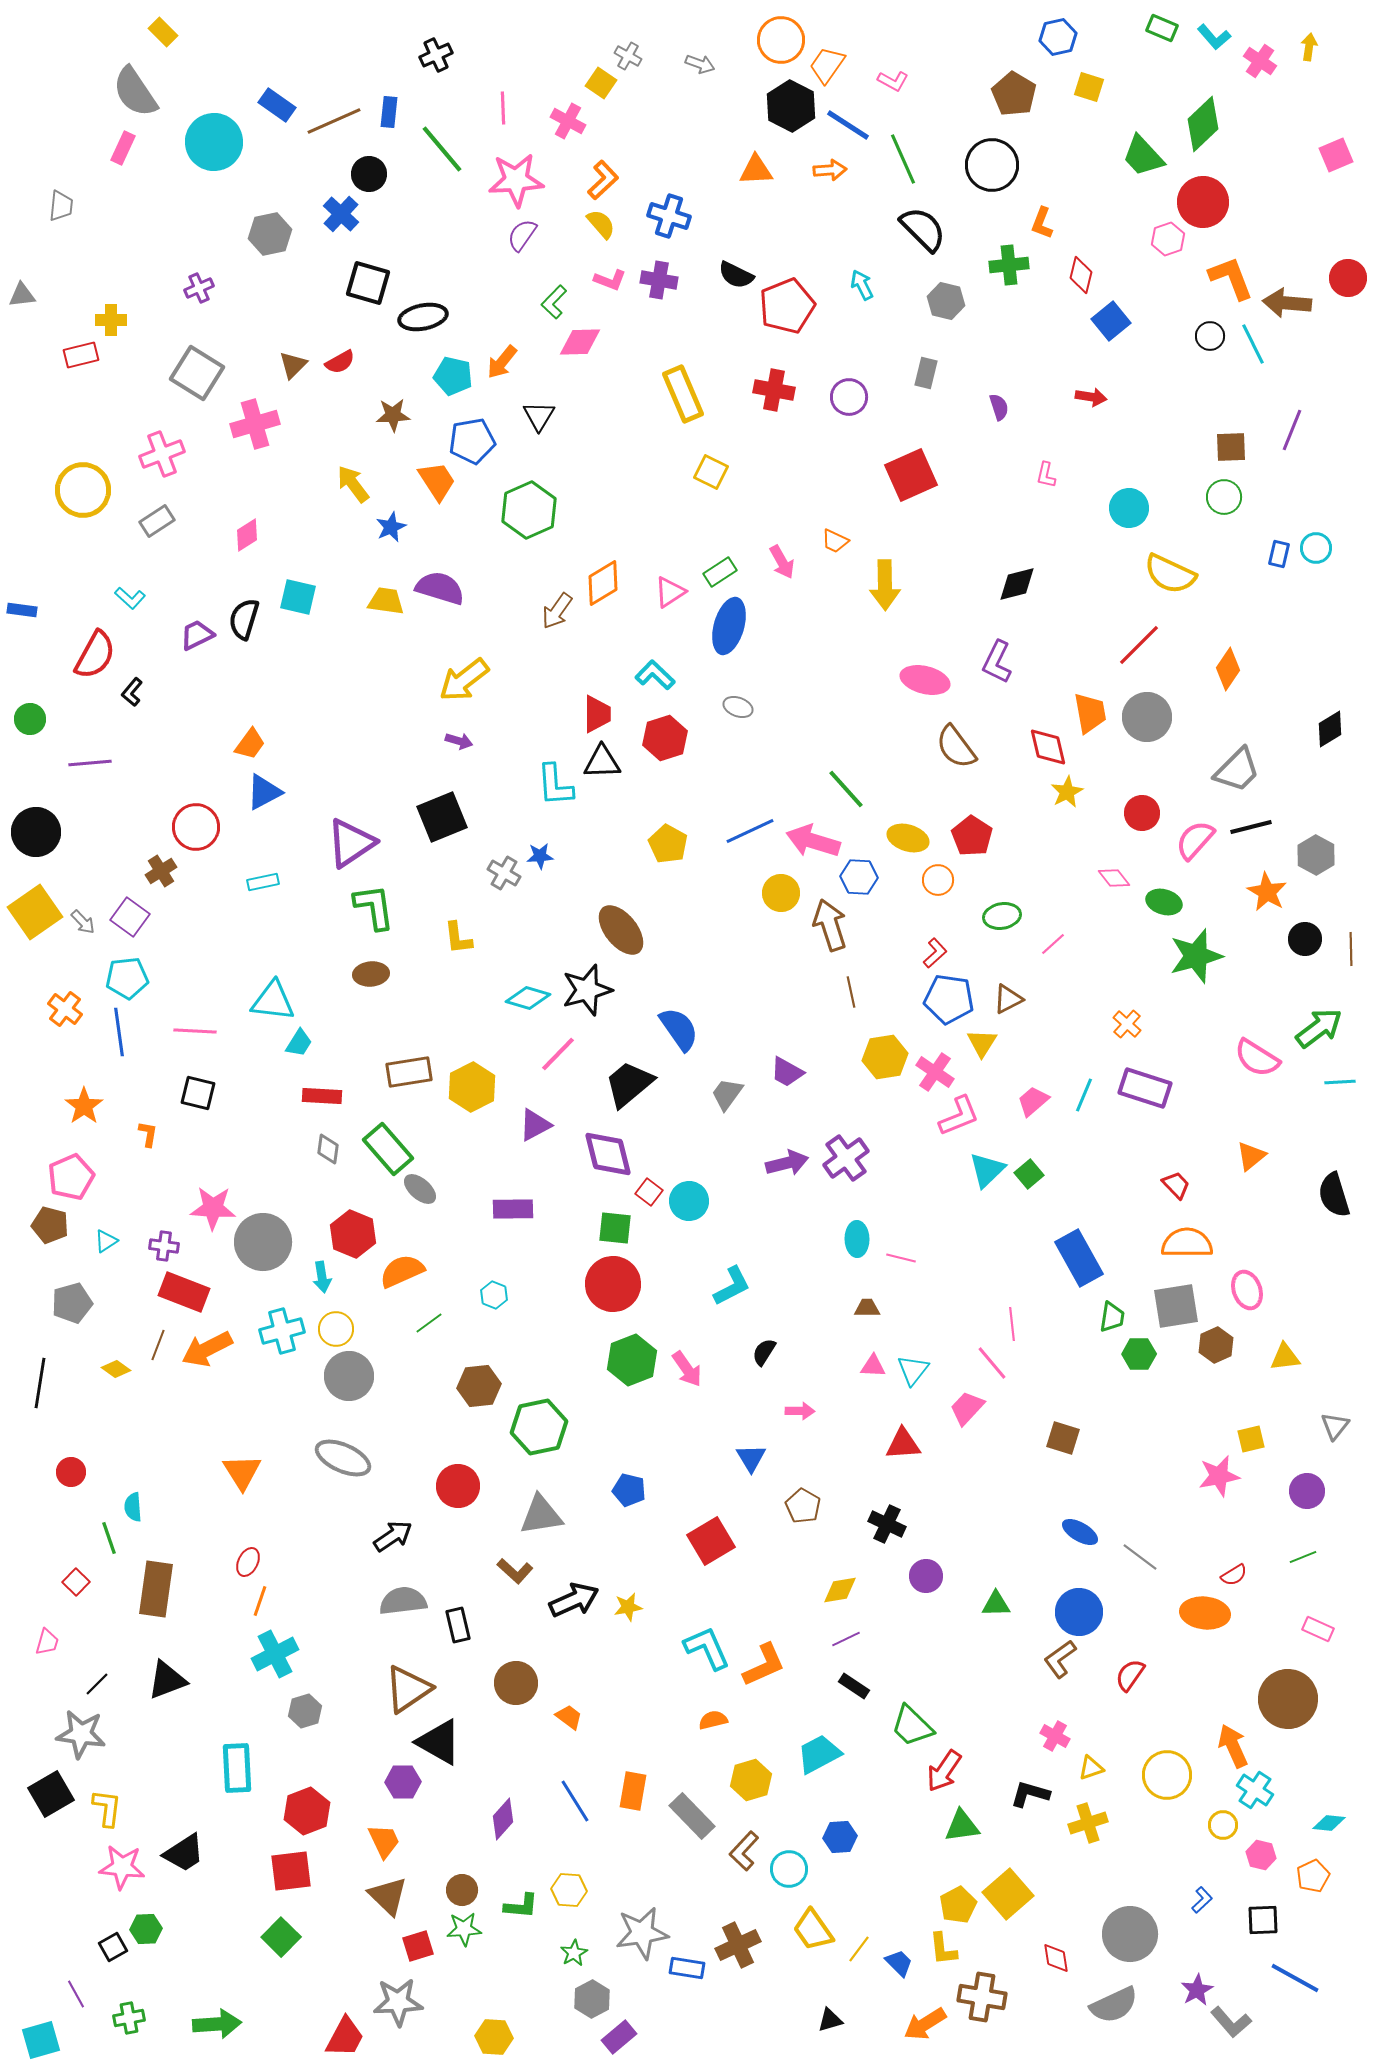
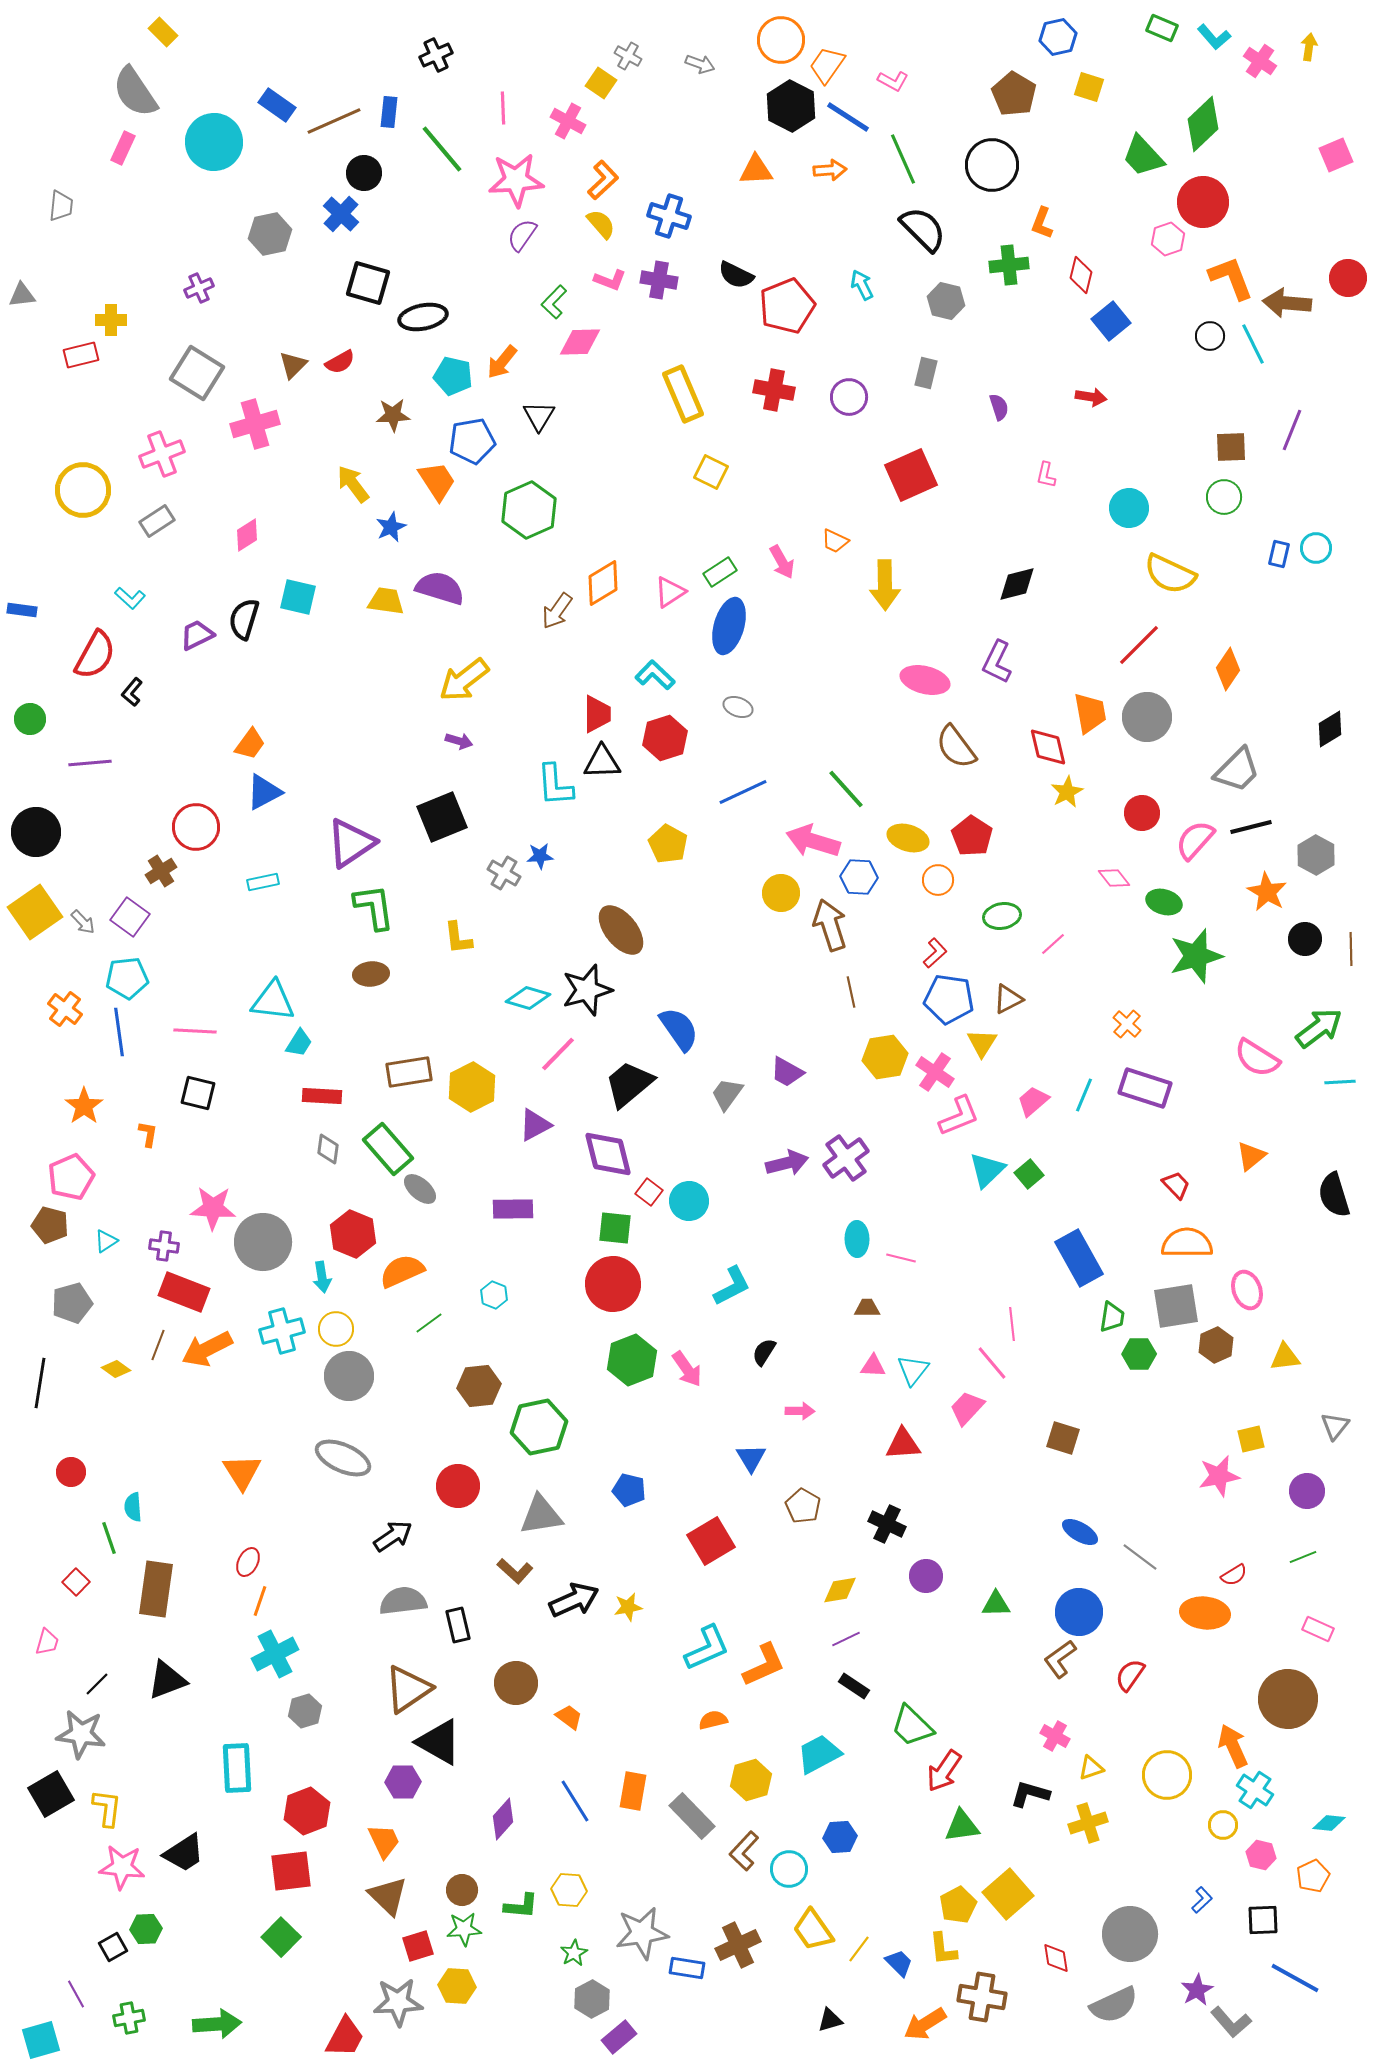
blue line at (848, 125): moved 8 px up
black circle at (369, 174): moved 5 px left, 1 px up
blue line at (750, 831): moved 7 px left, 39 px up
cyan L-shape at (707, 1648): rotated 90 degrees clockwise
yellow hexagon at (494, 2037): moved 37 px left, 51 px up
